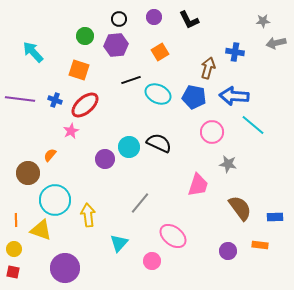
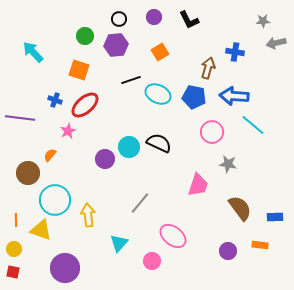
purple line at (20, 99): moved 19 px down
pink star at (71, 131): moved 3 px left
